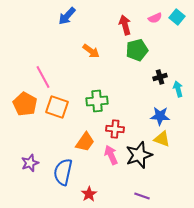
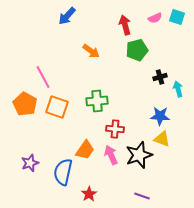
cyan square: rotated 21 degrees counterclockwise
orange trapezoid: moved 8 px down
